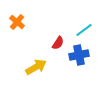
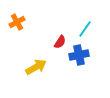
orange cross: rotated 21 degrees clockwise
cyan line: moved 1 px right, 1 px up; rotated 18 degrees counterclockwise
red semicircle: moved 2 px right, 1 px up
